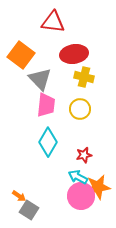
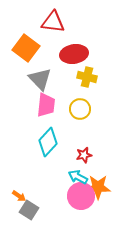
orange square: moved 5 px right, 7 px up
yellow cross: moved 3 px right
cyan diamond: rotated 12 degrees clockwise
orange star: rotated 10 degrees clockwise
